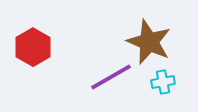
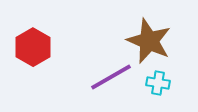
brown star: moved 1 px up
cyan cross: moved 5 px left, 1 px down; rotated 20 degrees clockwise
